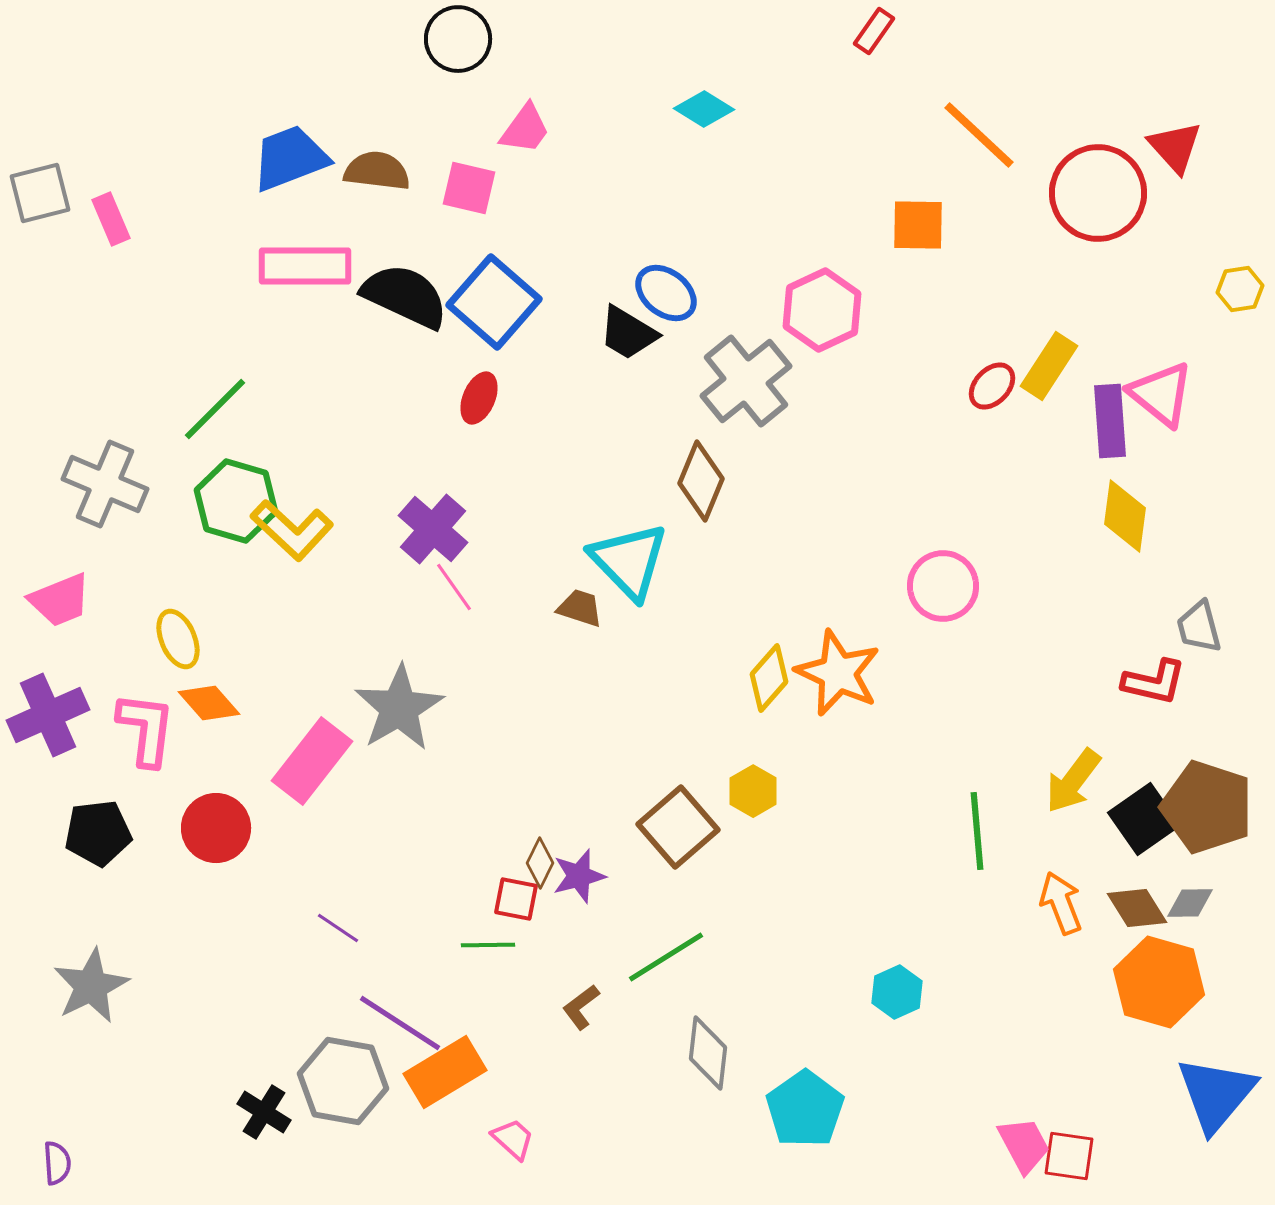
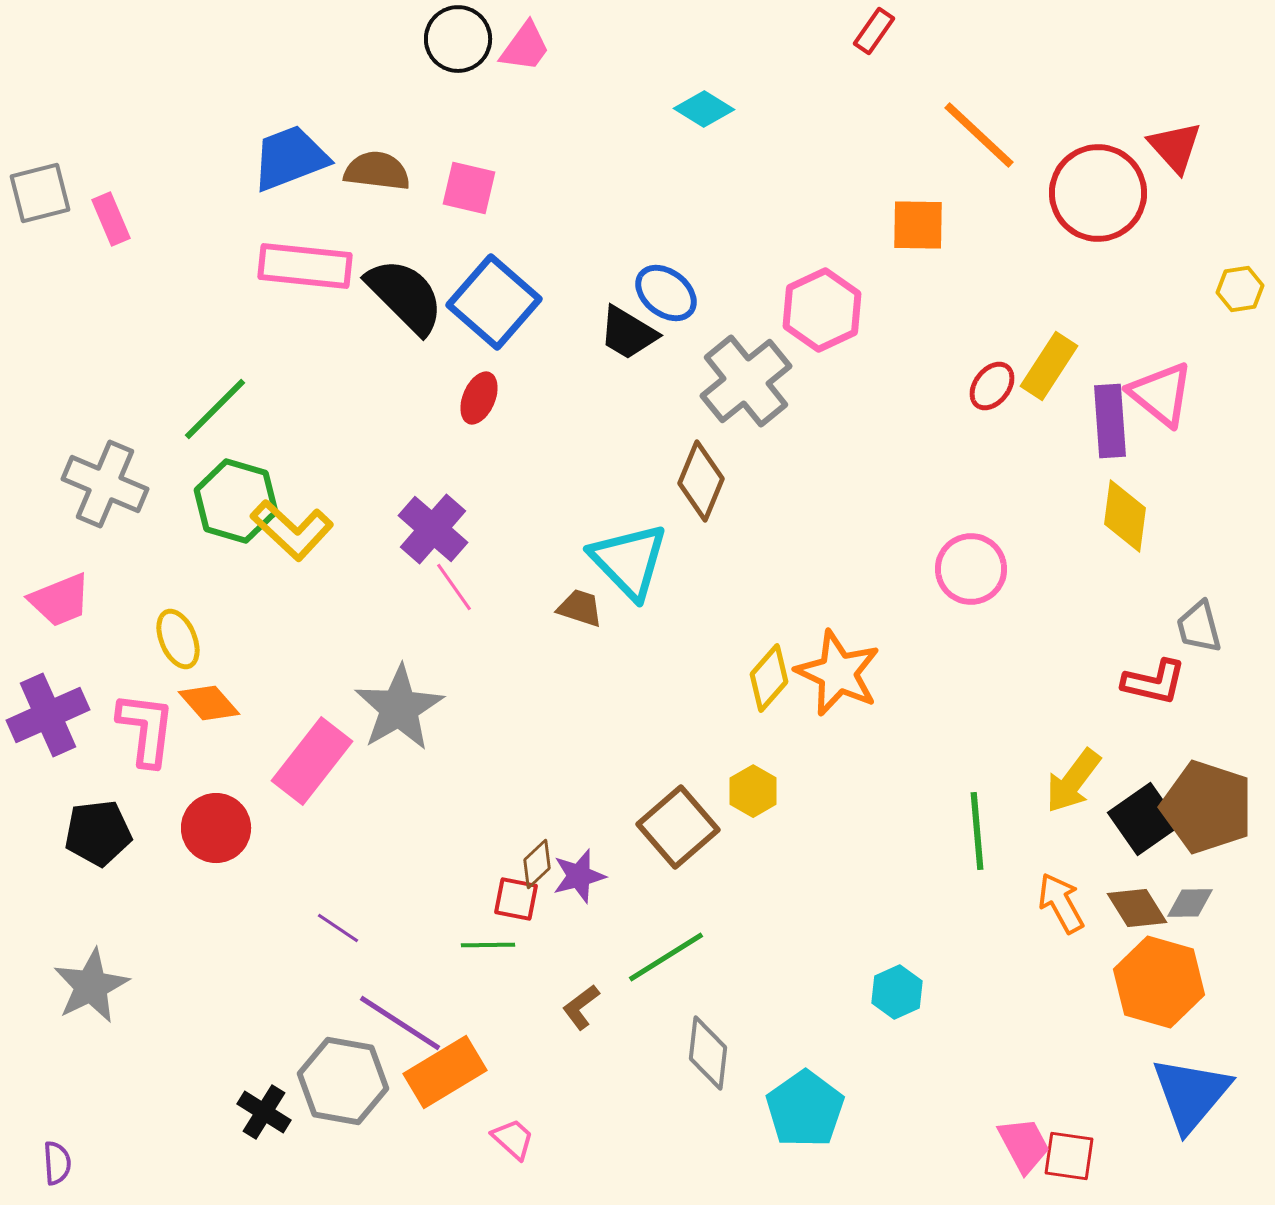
pink trapezoid at (525, 129): moved 82 px up
pink rectangle at (305, 266): rotated 6 degrees clockwise
black semicircle at (405, 296): rotated 20 degrees clockwise
red ellipse at (992, 386): rotated 6 degrees counterclockwise
pink circle at (943, 586): moved 28 px right, 17 px up
brown diamond at (540, 863): moved 3 px left, 1 px down; rotated 21 degrees clockwise
orange arrow at (1061, 903): rotated 8 degrees counterclockwise
blue triangle at (1216, 1094): moved 25 px left
